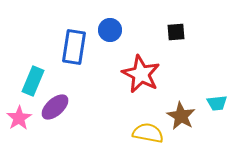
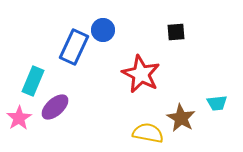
blue circle: moved 7 px left
blue rectangle: rotated 16 degrees clockwise
brown star: moved 2 px down
